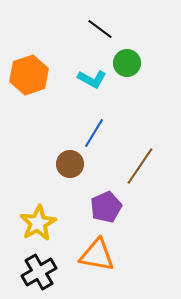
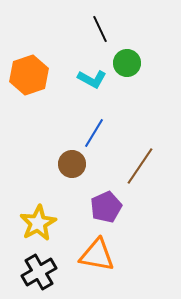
black line: rotated 28 degrees clockwise
brown circle: moved 2 px right
